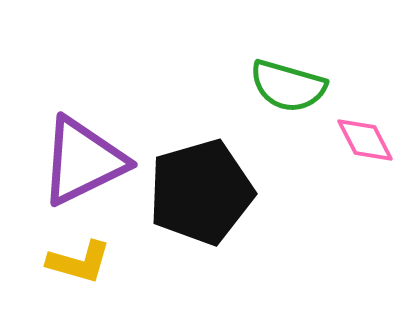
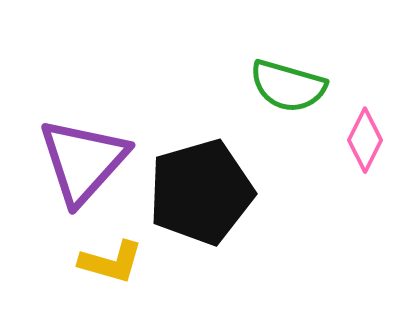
pink diamond: rotated 54 degrees clockwise
purple triangle: rotated 22 degrees counterclockwise
yellow L-shape: moved 32 px right
